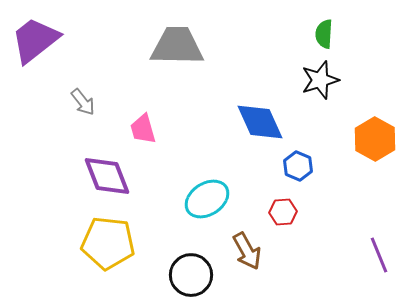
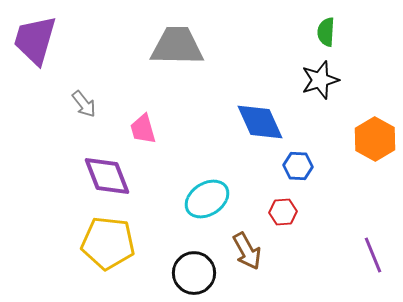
green semicircle: moved 2 px right, 2 px up
purple trapezoid: rotated 36 degrees counterclockwise
gray arrow: moved 1 px right, 2 px down
blue hexagon: rotated 20 degrees counterclockwise
purple line: moved 6 px left
black circle: moved 3 px right, 2 px up
